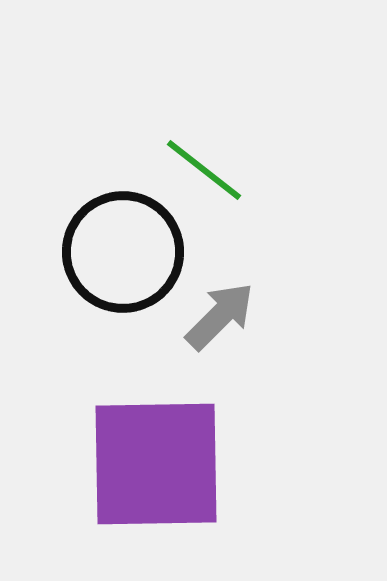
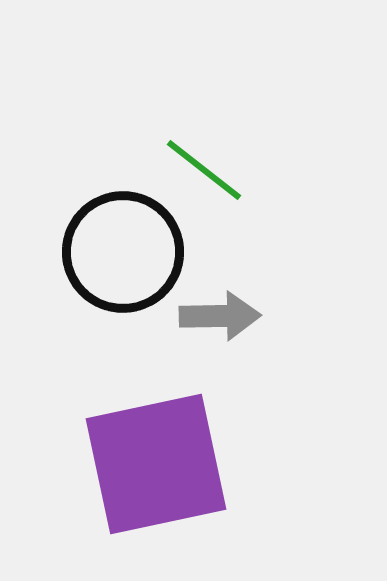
gray arrow: rotated 44 degrees clockwise
purple square: rotated 11 degrees counterclockwise
